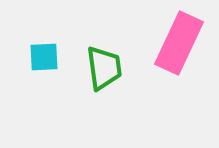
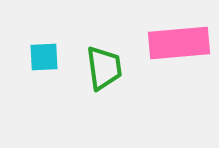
pink rectangle: rotated 60 degrees clockwise
